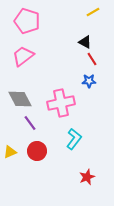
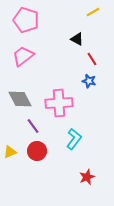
pink pentagon: moved 1 px left, 1 px up
black triangle: moved 8 px left, 3 px up
blue star: rotated 16 degrees clockwise
pink cross: moved 2 px left; rotated 8 degrees clockwise
purple line: moved 3 px right, 3 px down
